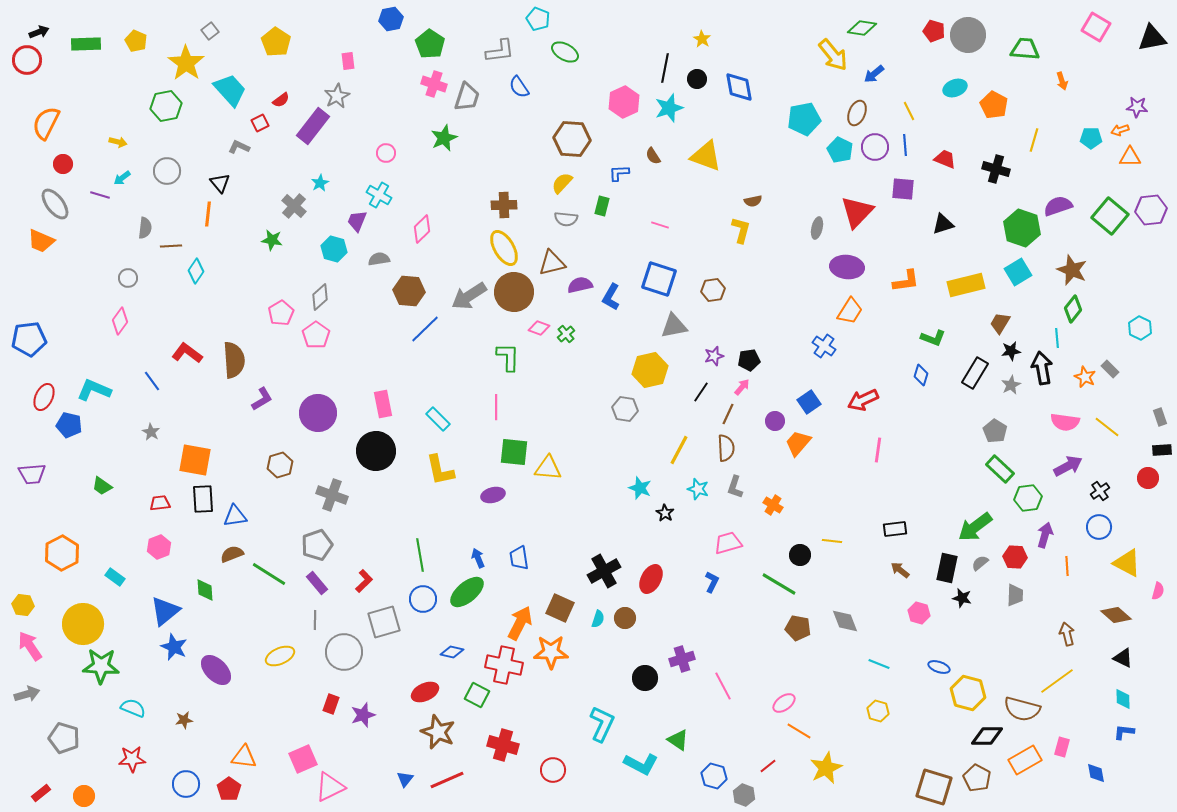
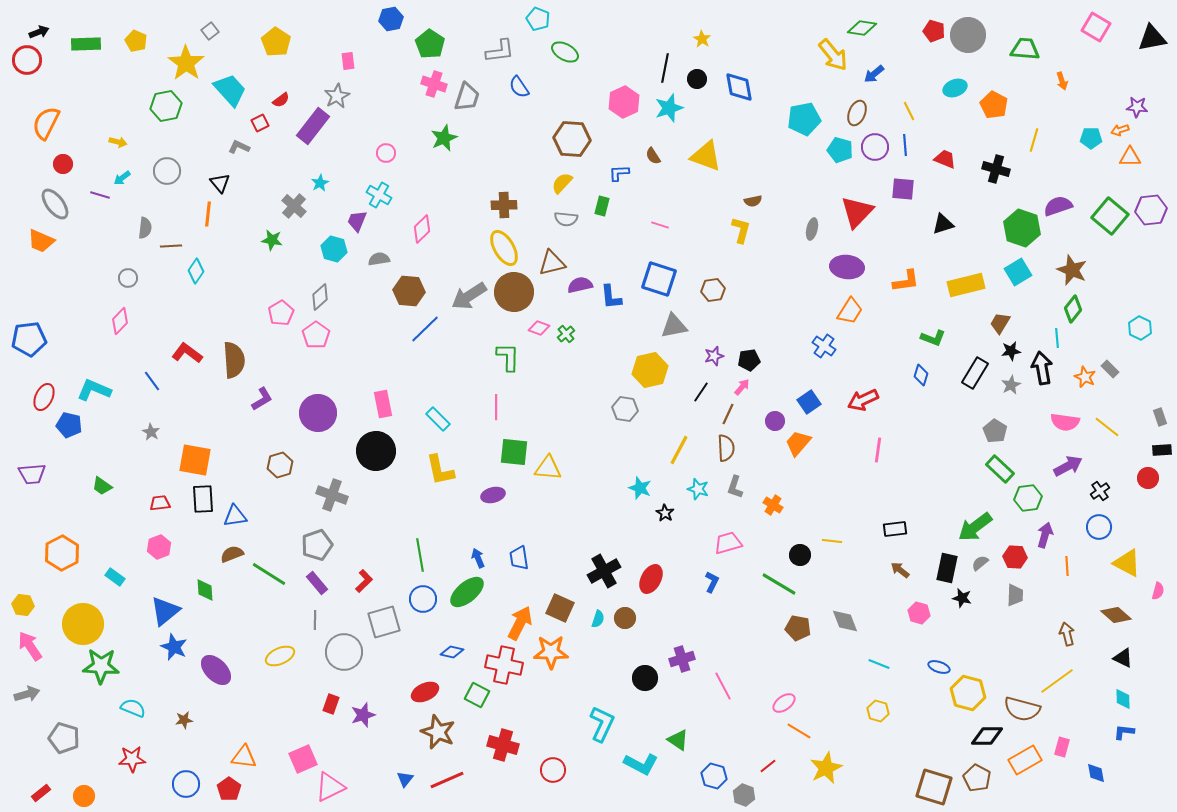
cyan pentagon at (840, 150): rotated 10 degrees counterclockwise
gray ellipse at (817, 228): moved 5 px left, 1 px down
blue L-shape at (611, 297): rotated 36 degrees counterclockwise
pink diamond at (120, 321): rotated 8 degrees clockwise
